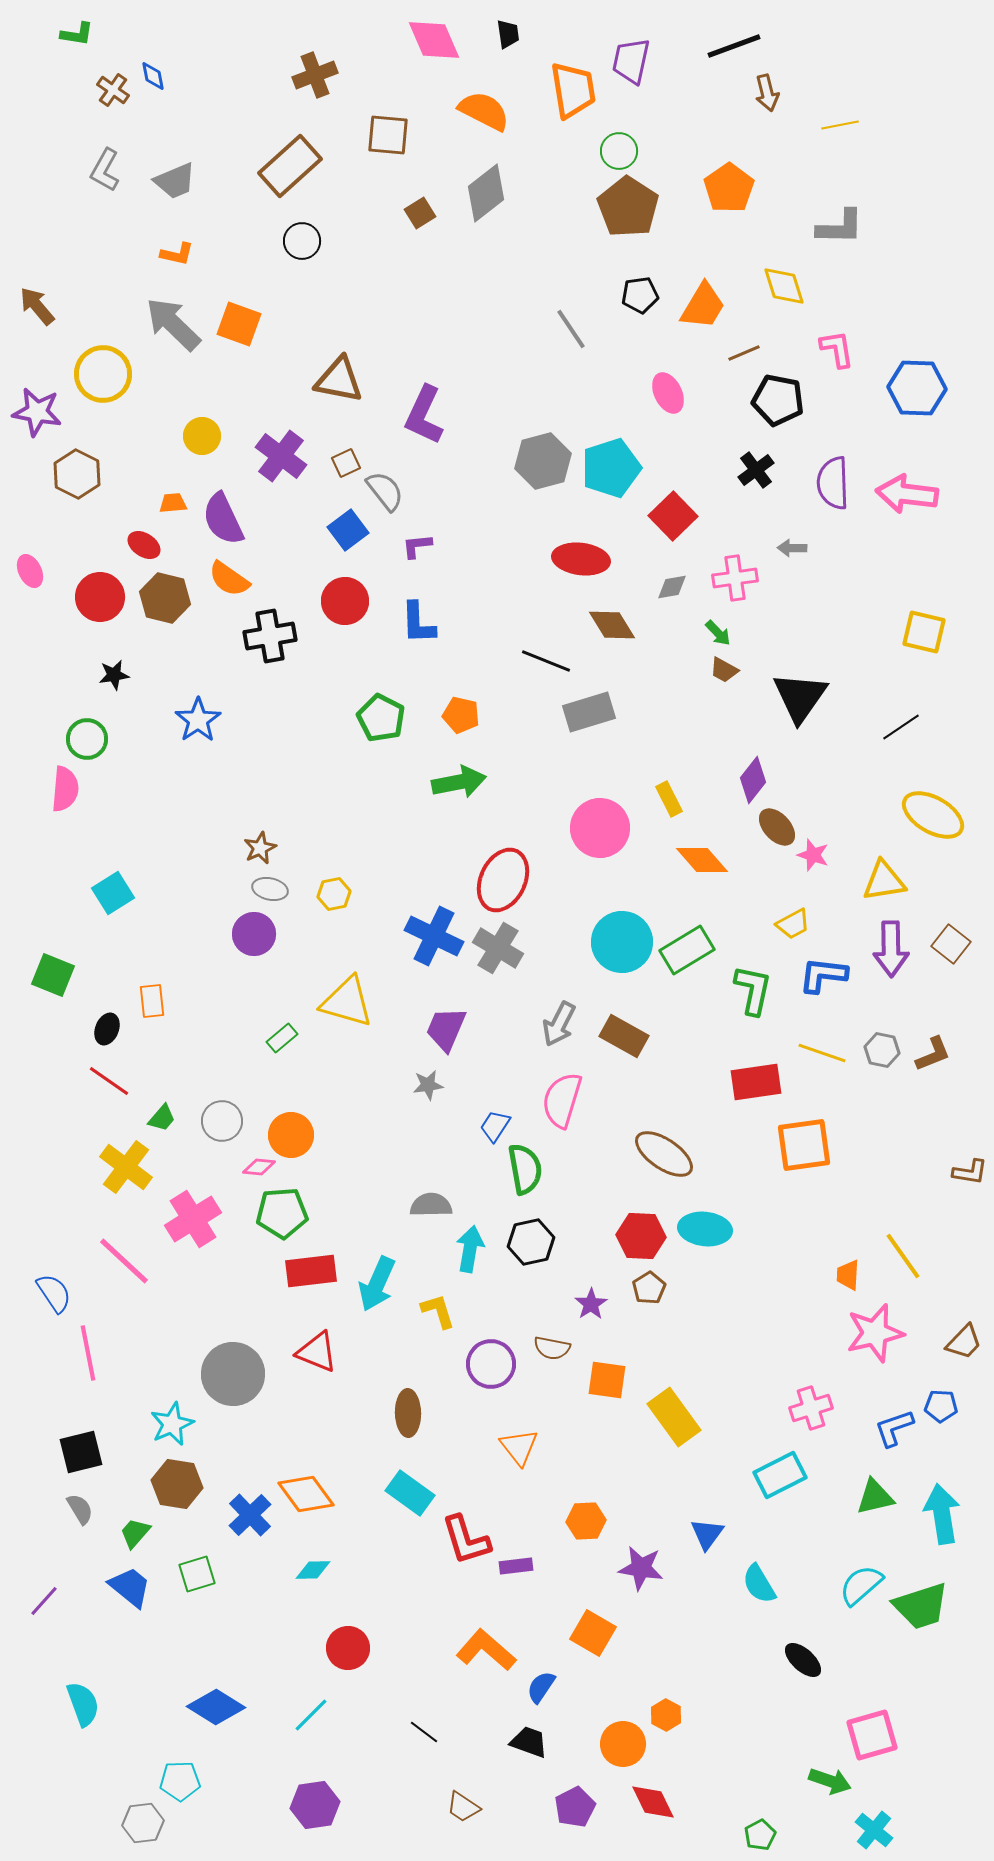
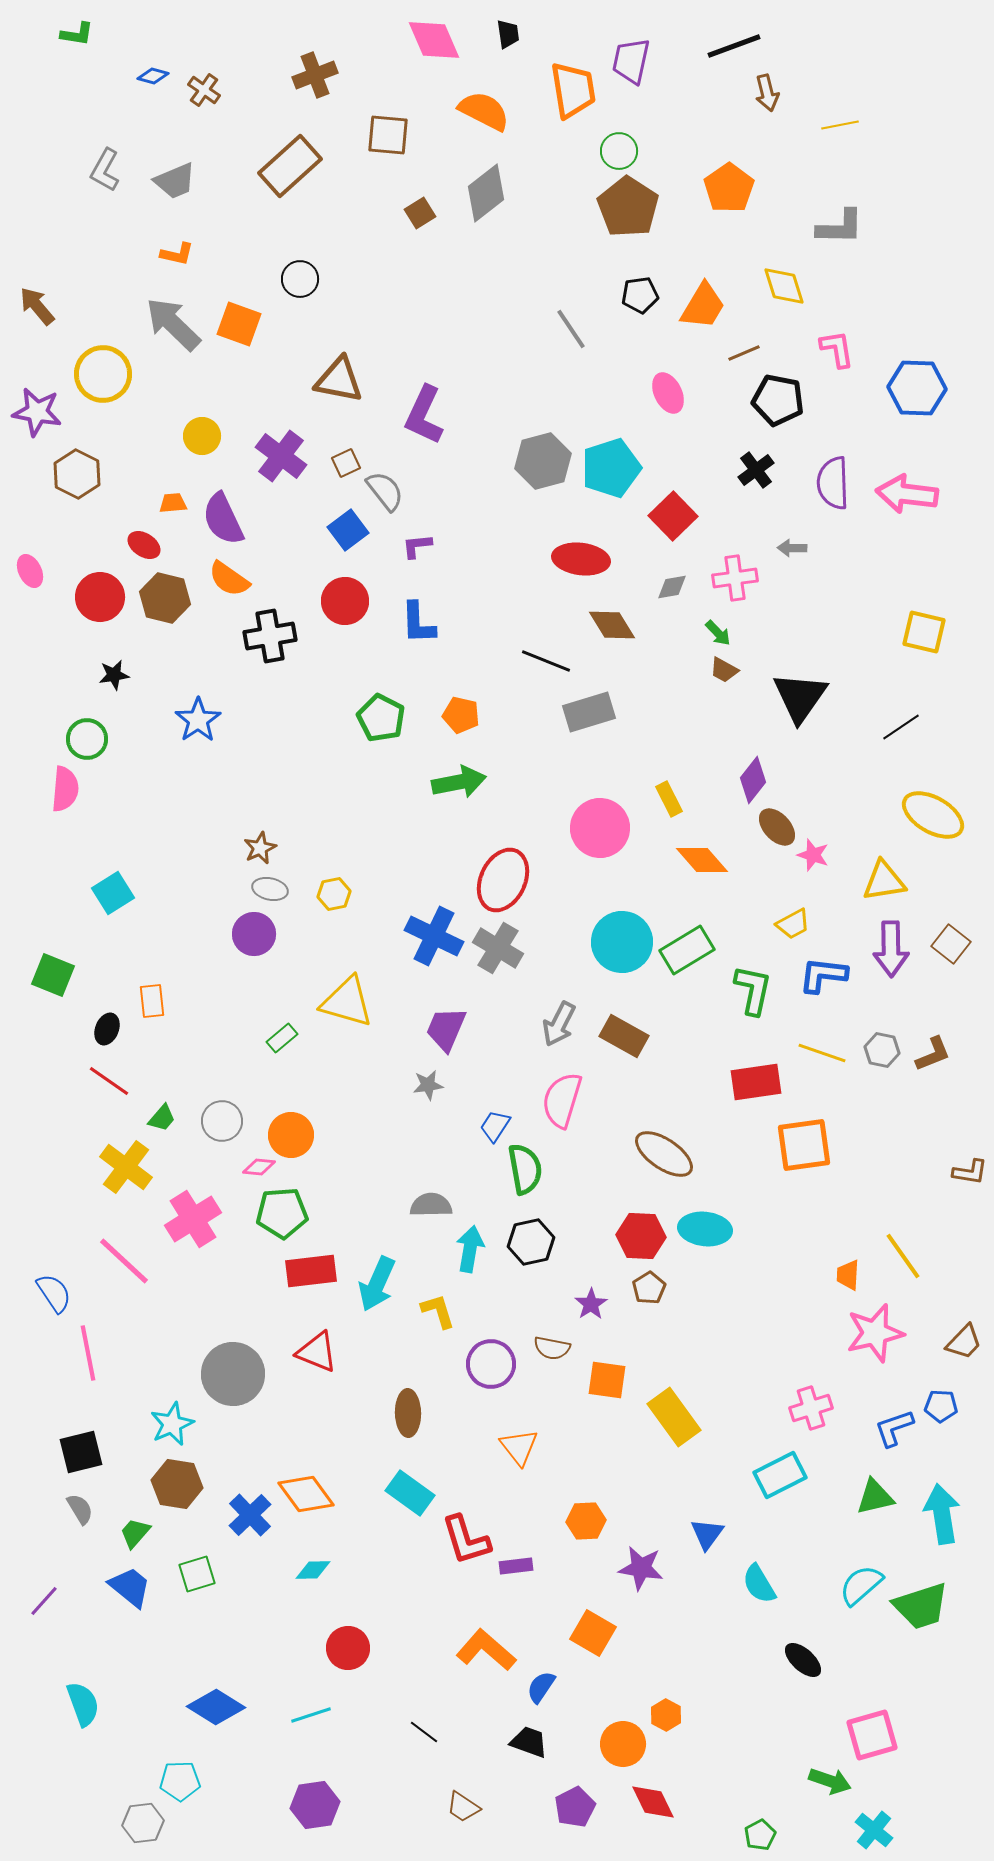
blue diamond at (153, 76): rotated 64 degrees counterclockwise
brown cross at (113, 90): moved 91 px right
black circle at (302, 241): moved 2 px left, 38 px down
cyan line at (311, 1715): rotated 27 degrees clockwise
